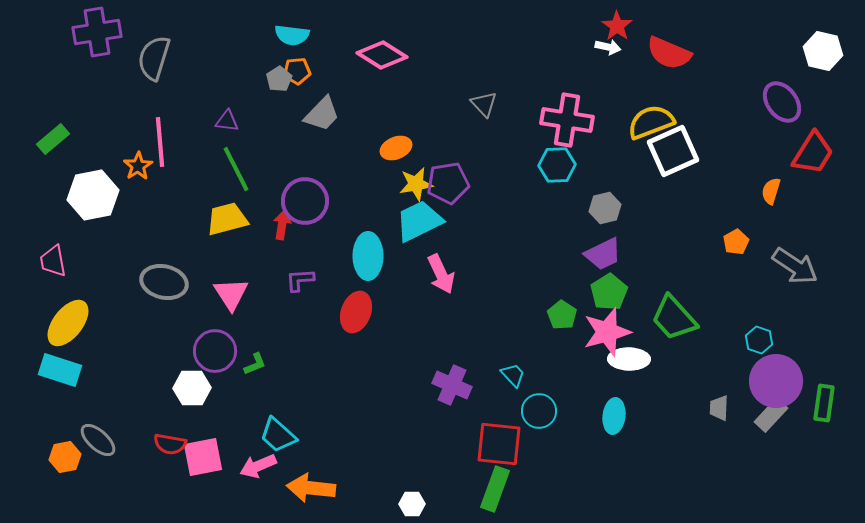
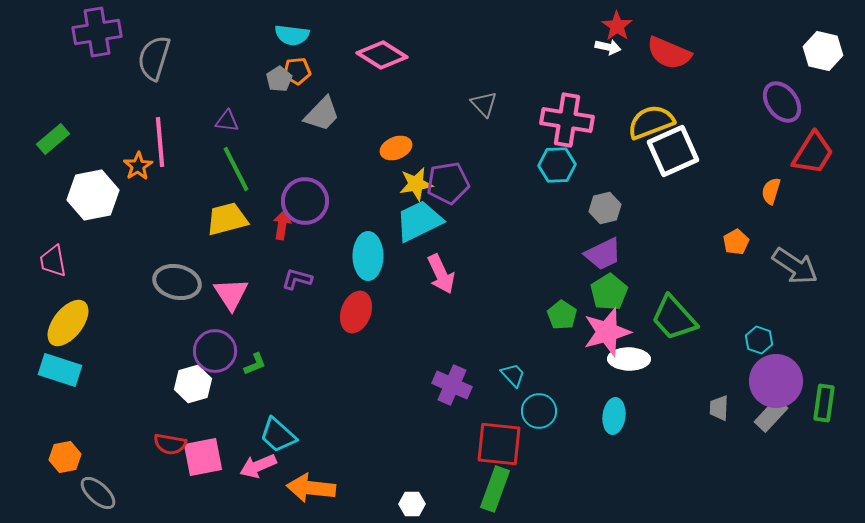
purple L-shape at (300, 280): moved 3 px left, 1 px up; rotated 20 degrees clockwise
gray ellipse at (164, 282): moved 13 px right
white hexagon at (192, 388): moved 1 px right, 4 px up; rotated 15 degrees counterclockwise
gray ellipse at (98, 440): moved 53 px down
